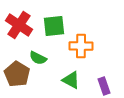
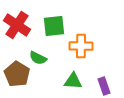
red cross: moved 2 px left
green triangle: moved 2 px right, 1 px down; rotated 24 degrees counterclockwise
